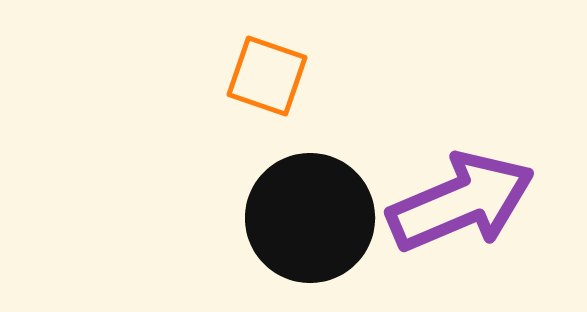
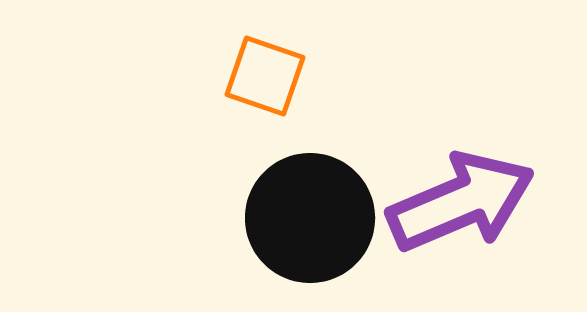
orange square: moved 2 px left
